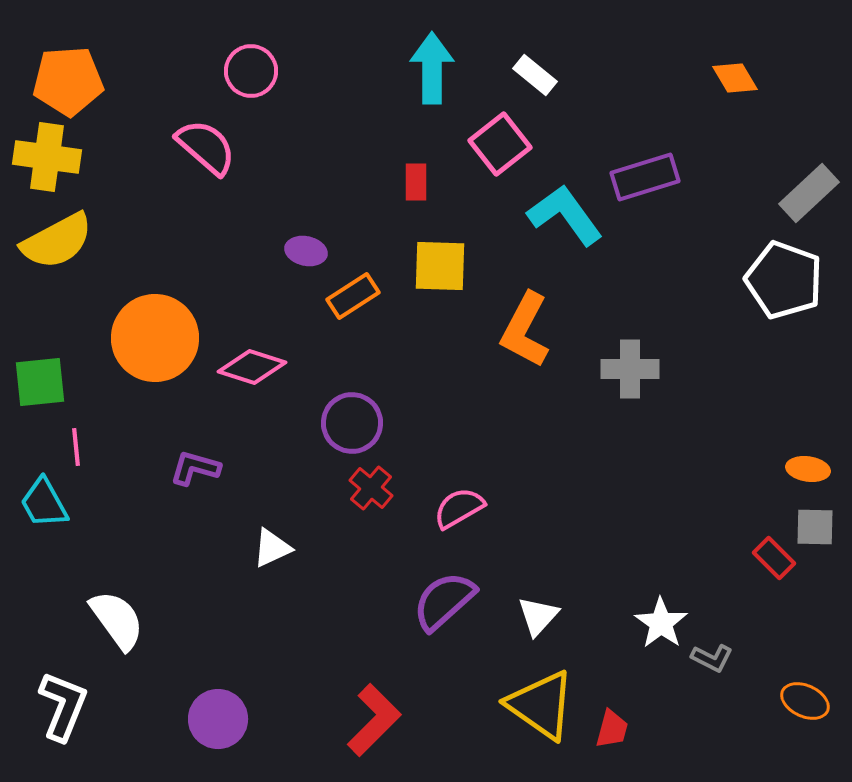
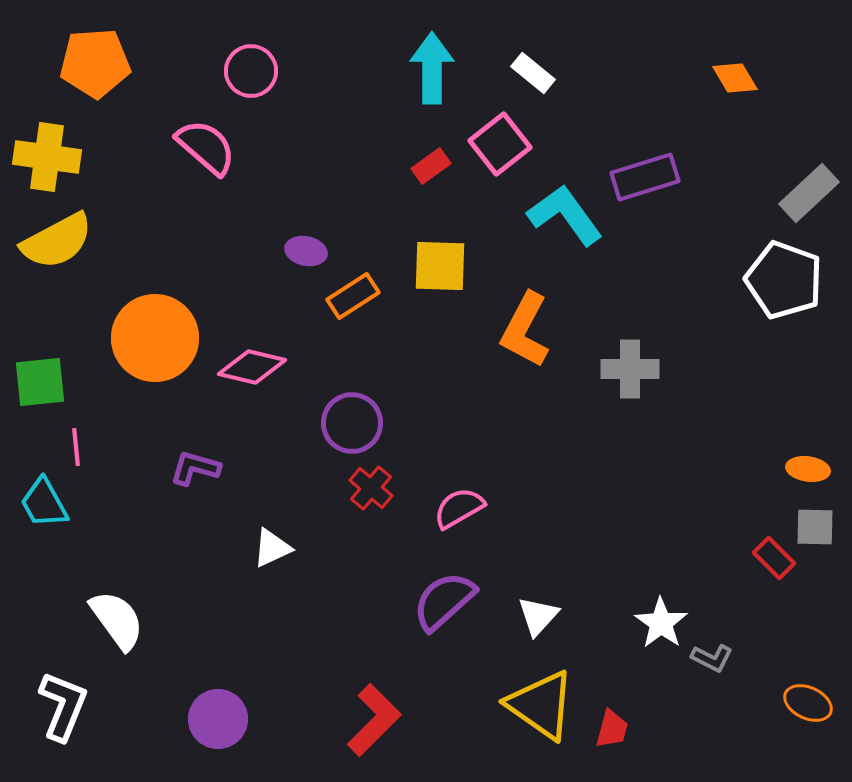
white rectangle at (535, 75): moved 2 px left, 2 px up
orange pentagon at (68, 81): moved 27 px right, 18 px up
red rectangle at (416, 182): moved 15 px right, 16 px up; rotated 54 degrees clockwise
pink diamond at (252, 367): rotated 4 degrees counterclockwise
orange ellipse at (805, 701): moved 3 px right, 2 px down
